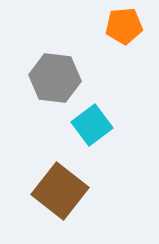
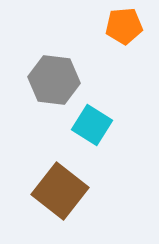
gray hexagon: moved 1 px left, 2 px down
cyan square: rotated 21 degrees counterclockwise
